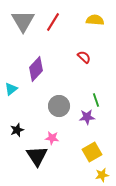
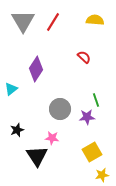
purple diamond: rotated 10 degrees counterclockwise
gray circle: moved 1 px right, 3 px down
